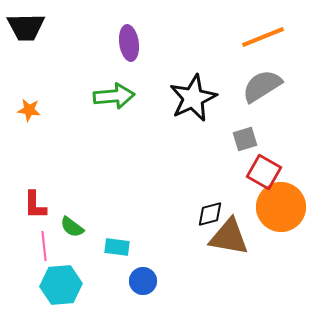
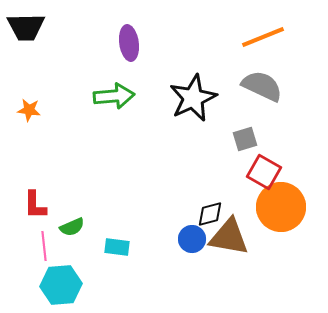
gray semicircle: rotated 57 degrees clockwise
green semicircle: rotated 60 degrees counterclockwise
blue circle: moved 49 px right, 42 px up
